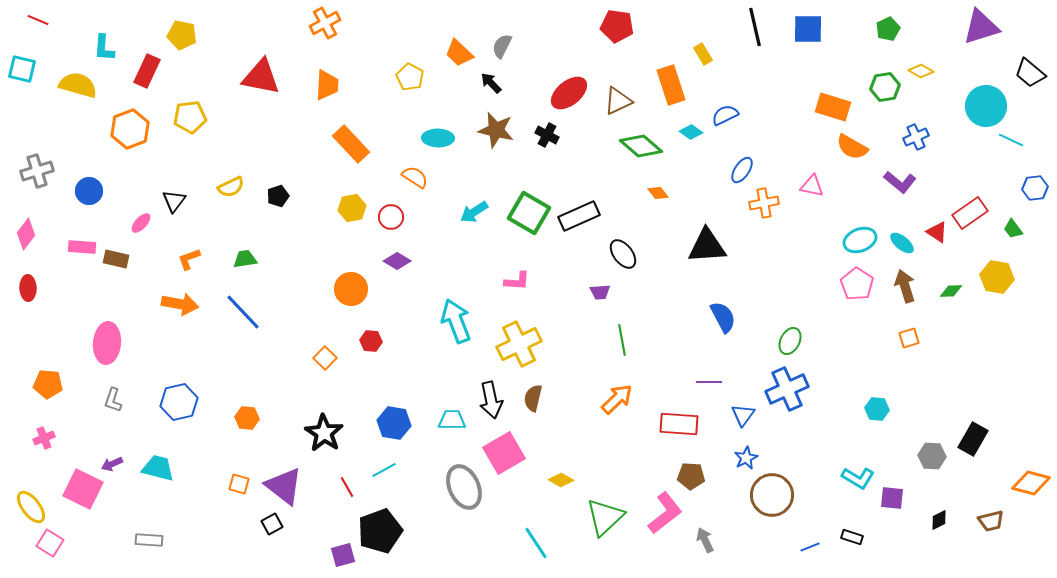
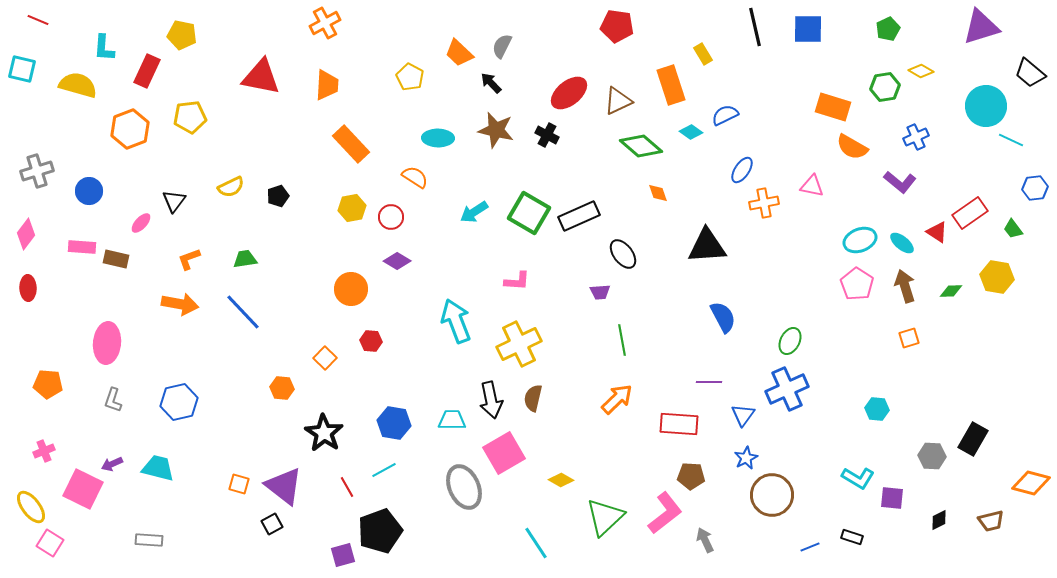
orange diamond at (658, 193): rotated 20 degrees clockwise
orange hexagon at (247, 418): moved 35 px right, 30 px up
pink cross at (44, 438): moved 13 px down
